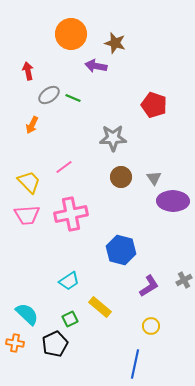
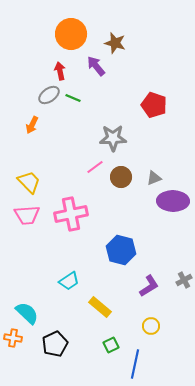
purple arrow: rotated 40 degrees clockwise
red arrow: moved 32 px right
pink line: moved 31 px right
gray triangle: rotated 42 degrees clockwise
cyan semicircle: moved 1 px up
green square: moved 41 px right, 26 px down
orange cross: moved 2 px left, 5 px up
